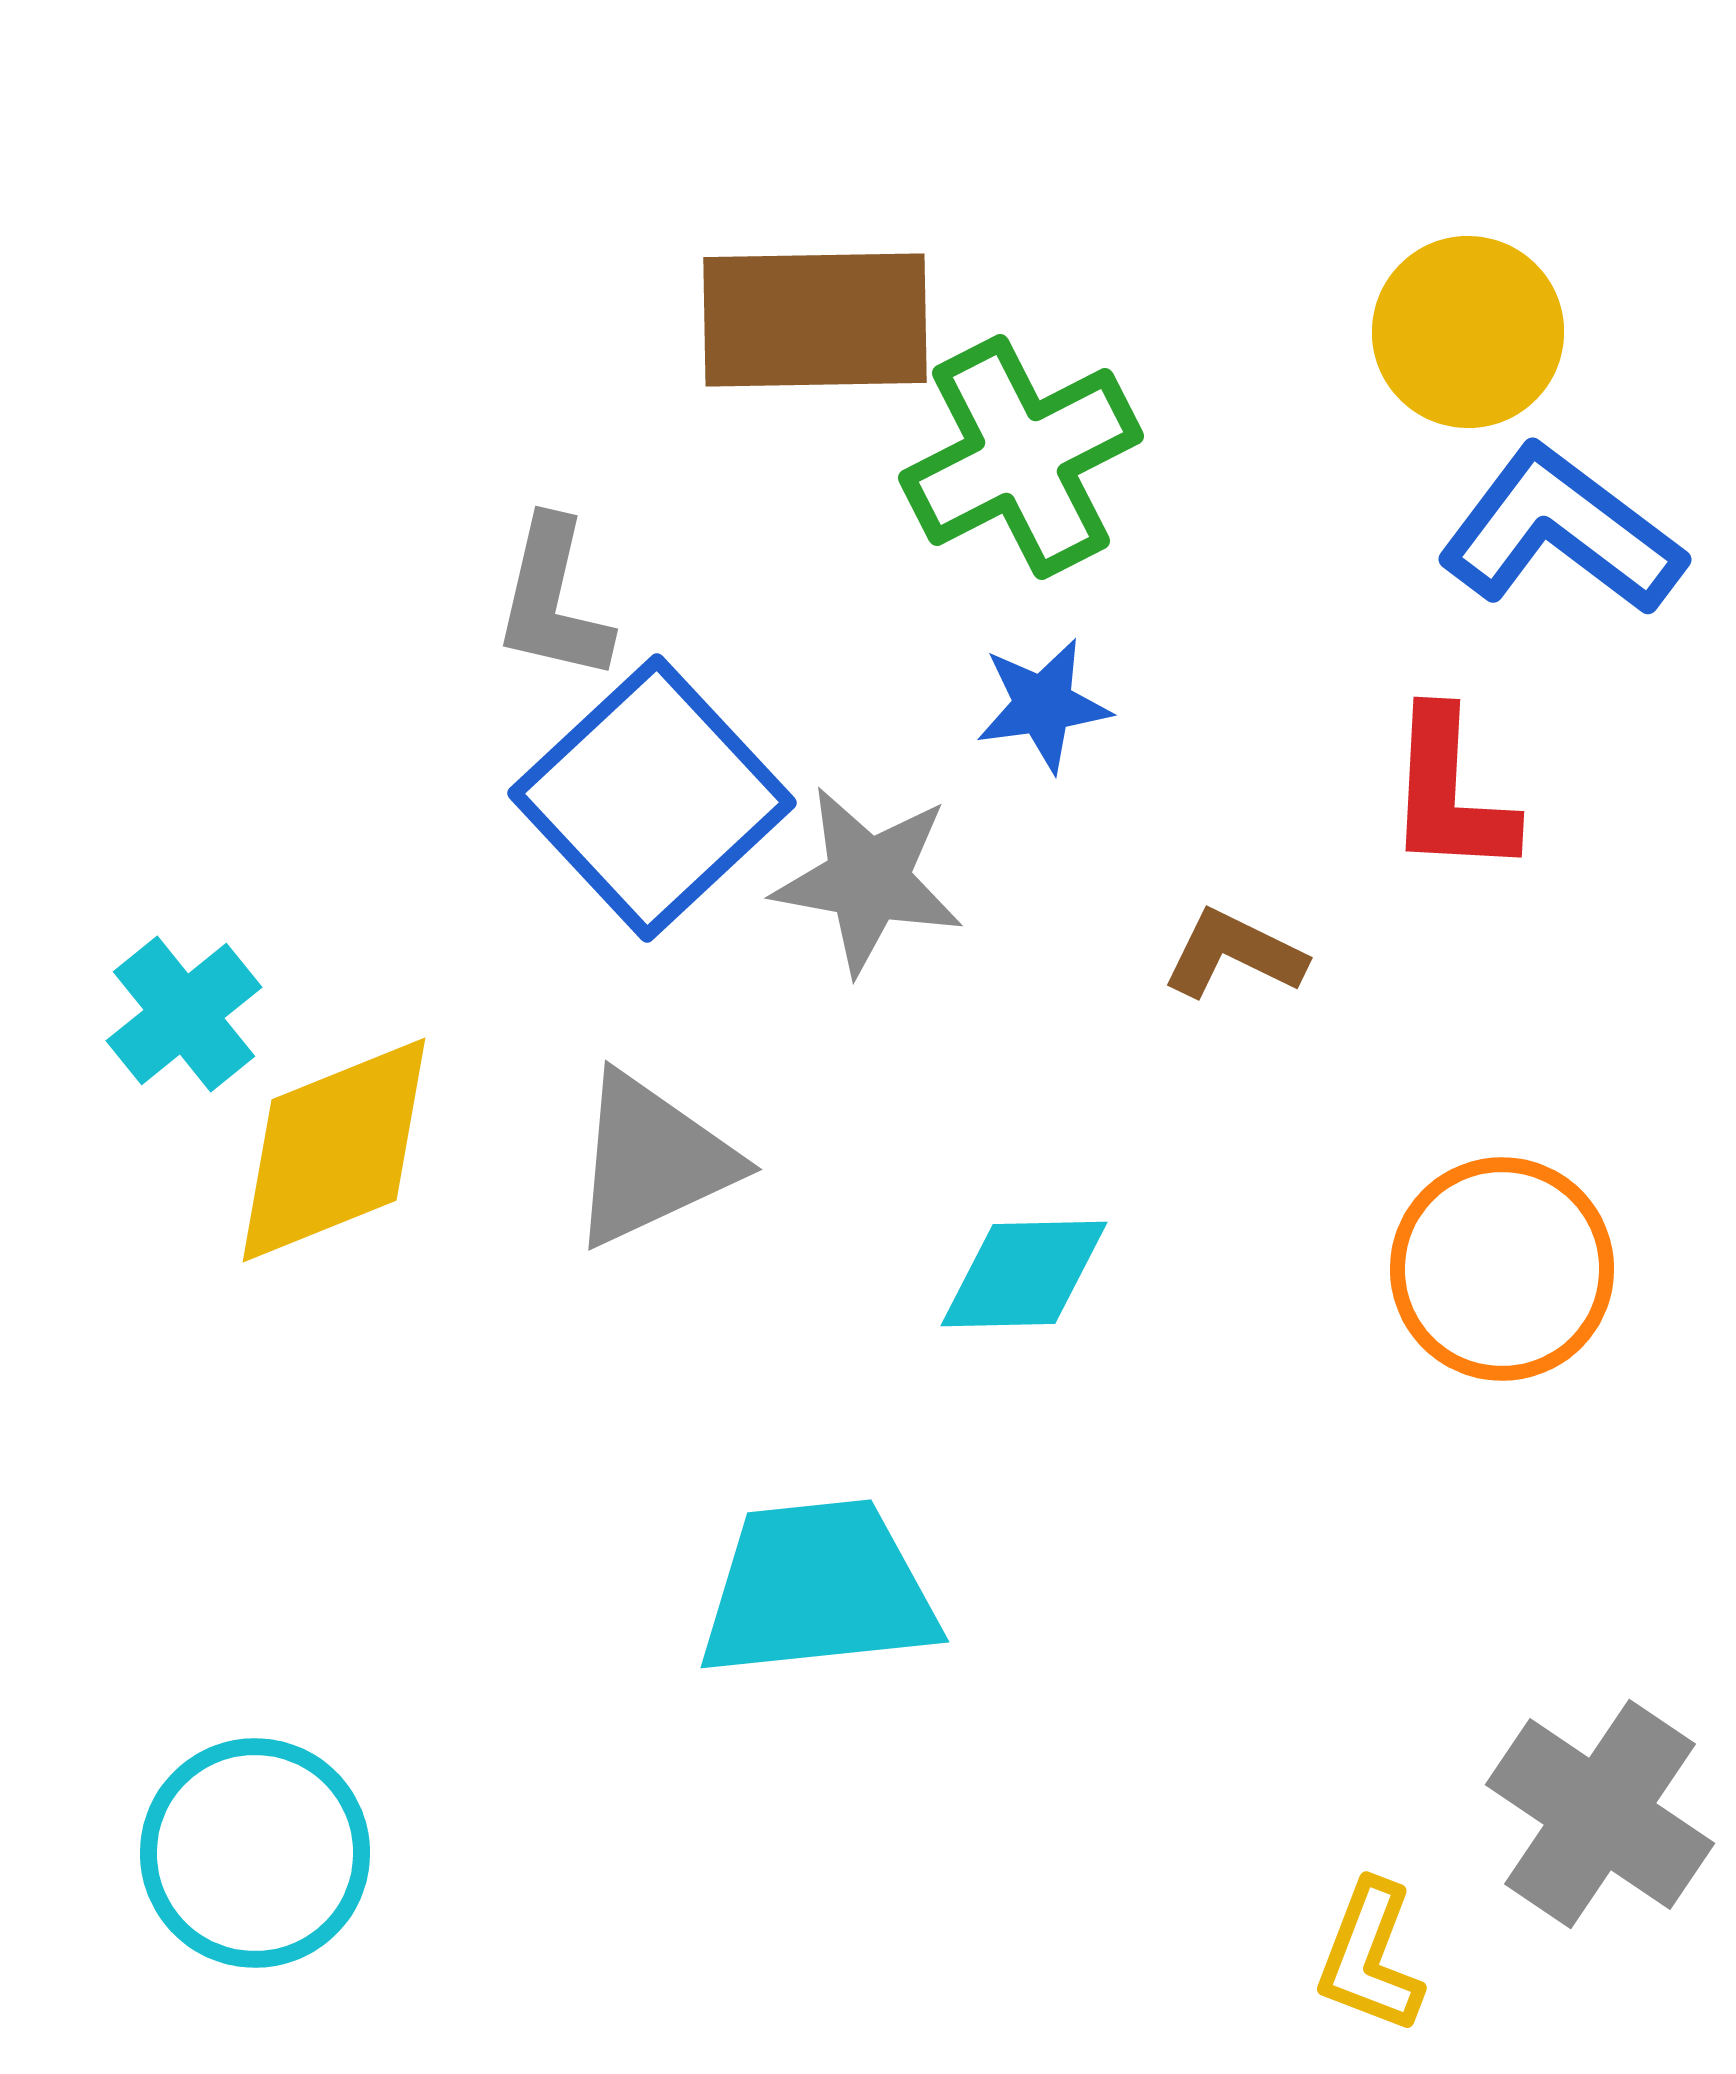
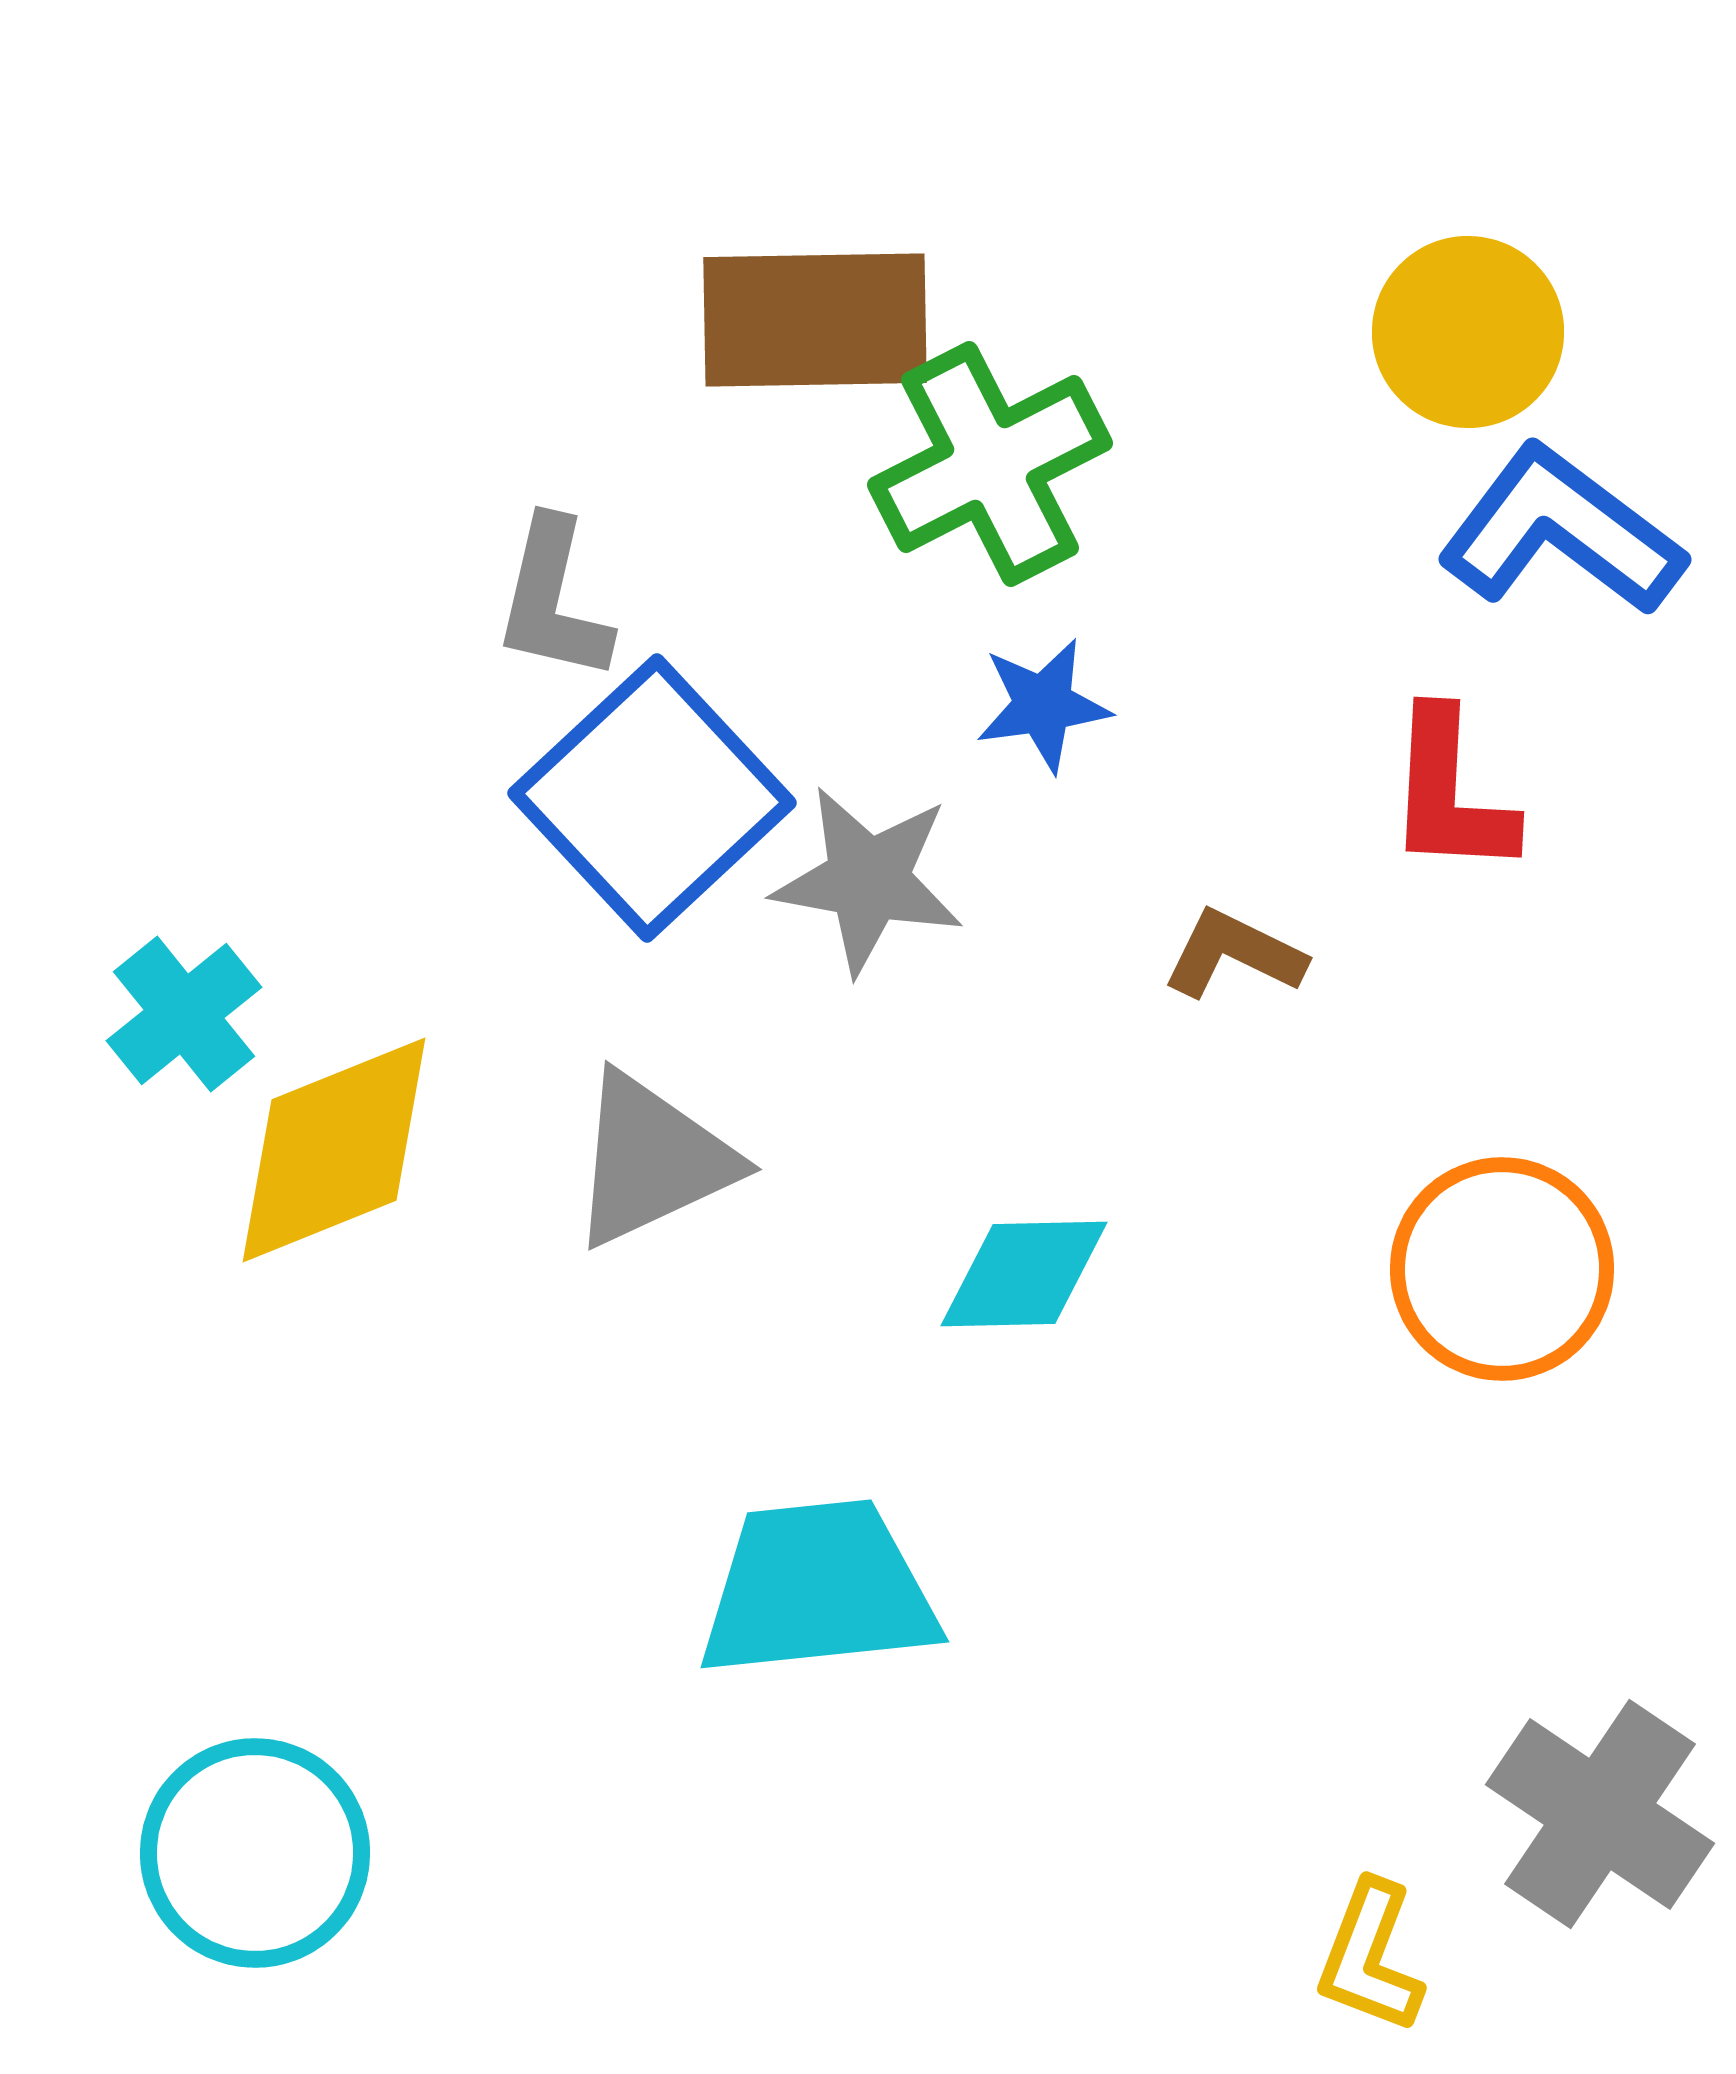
green cross: moved 31 px left, 7 px down
